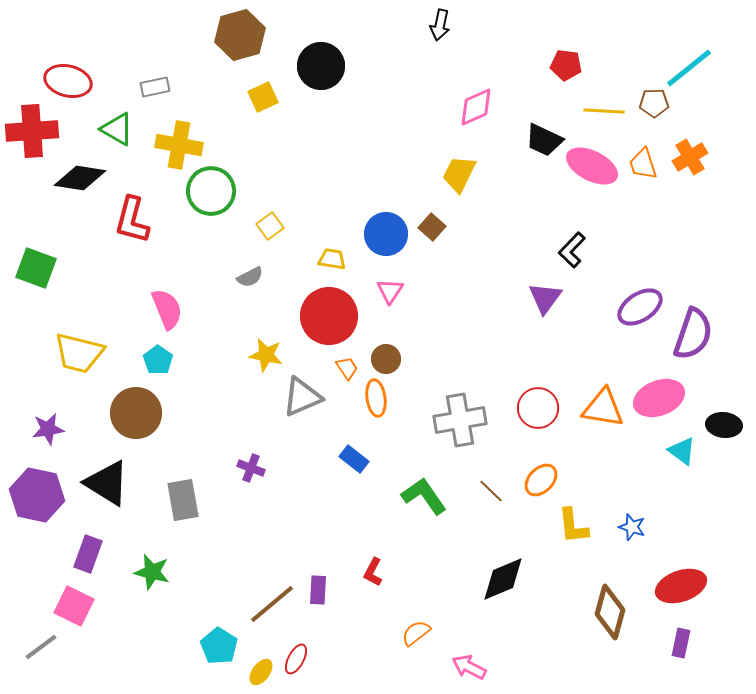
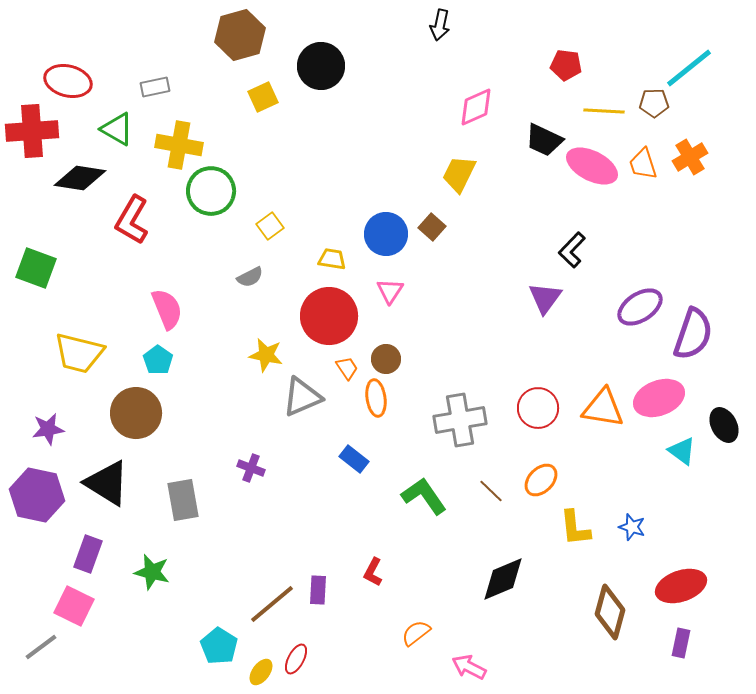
red L-shape at (132, 220): rotated 15 degrees clockwise
black ellipse at (724, 425): rotated 56 degrees clockwise
yellow L-shape at (573, 526): moved 2 px right, 2 px down
